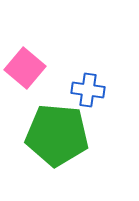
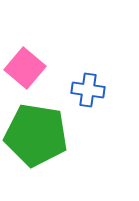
green pentagon: moved 21 px left; rotated 4 degrees clockwise
